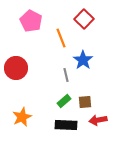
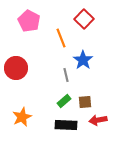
pink pentagon: moved 2 px left
